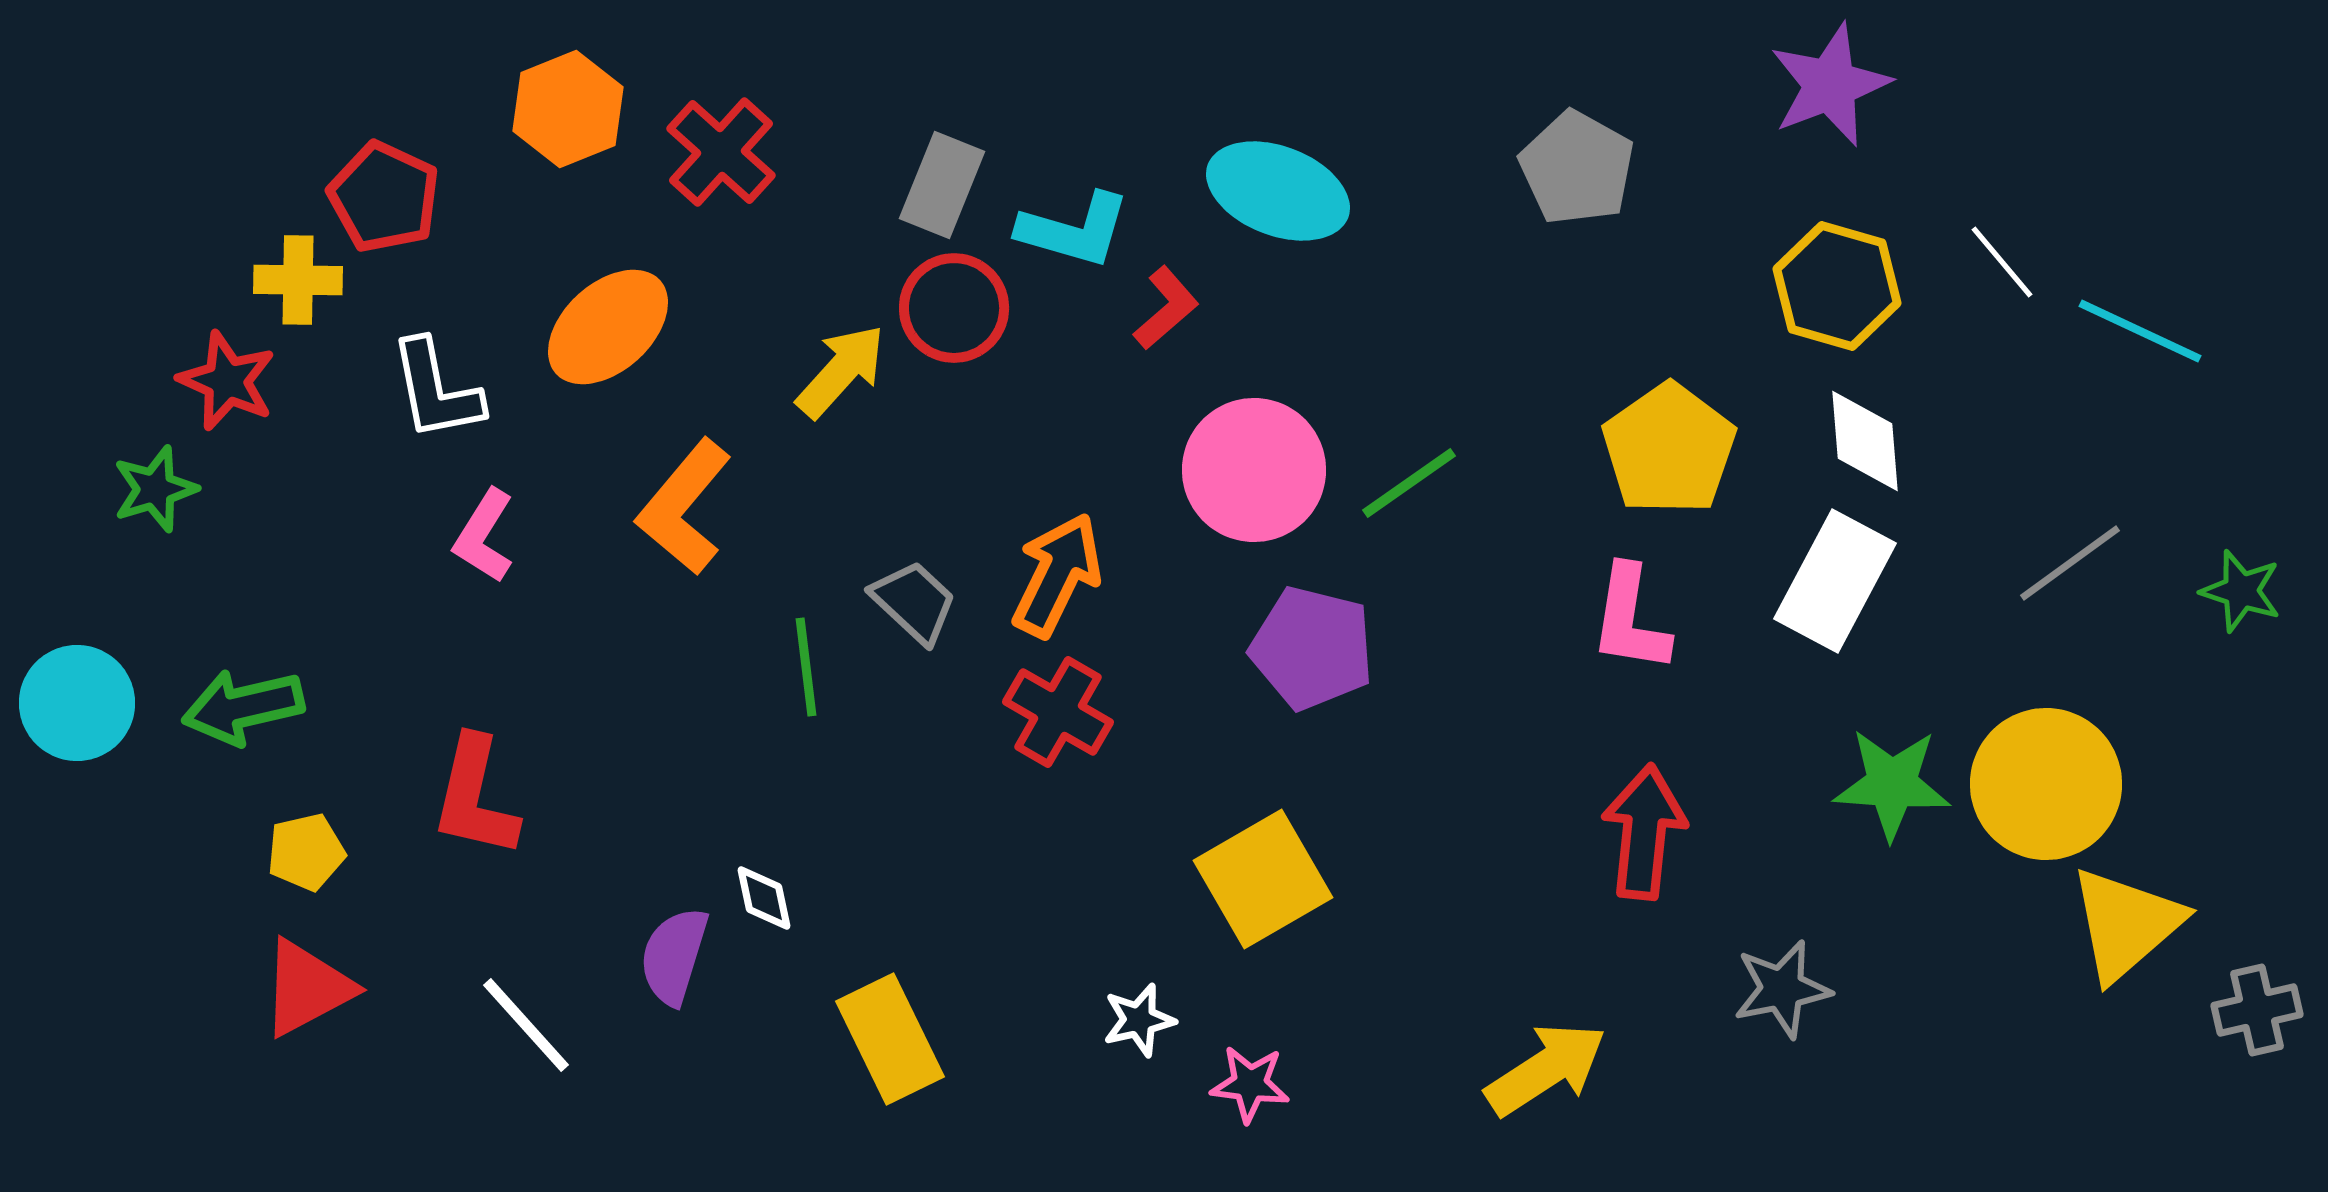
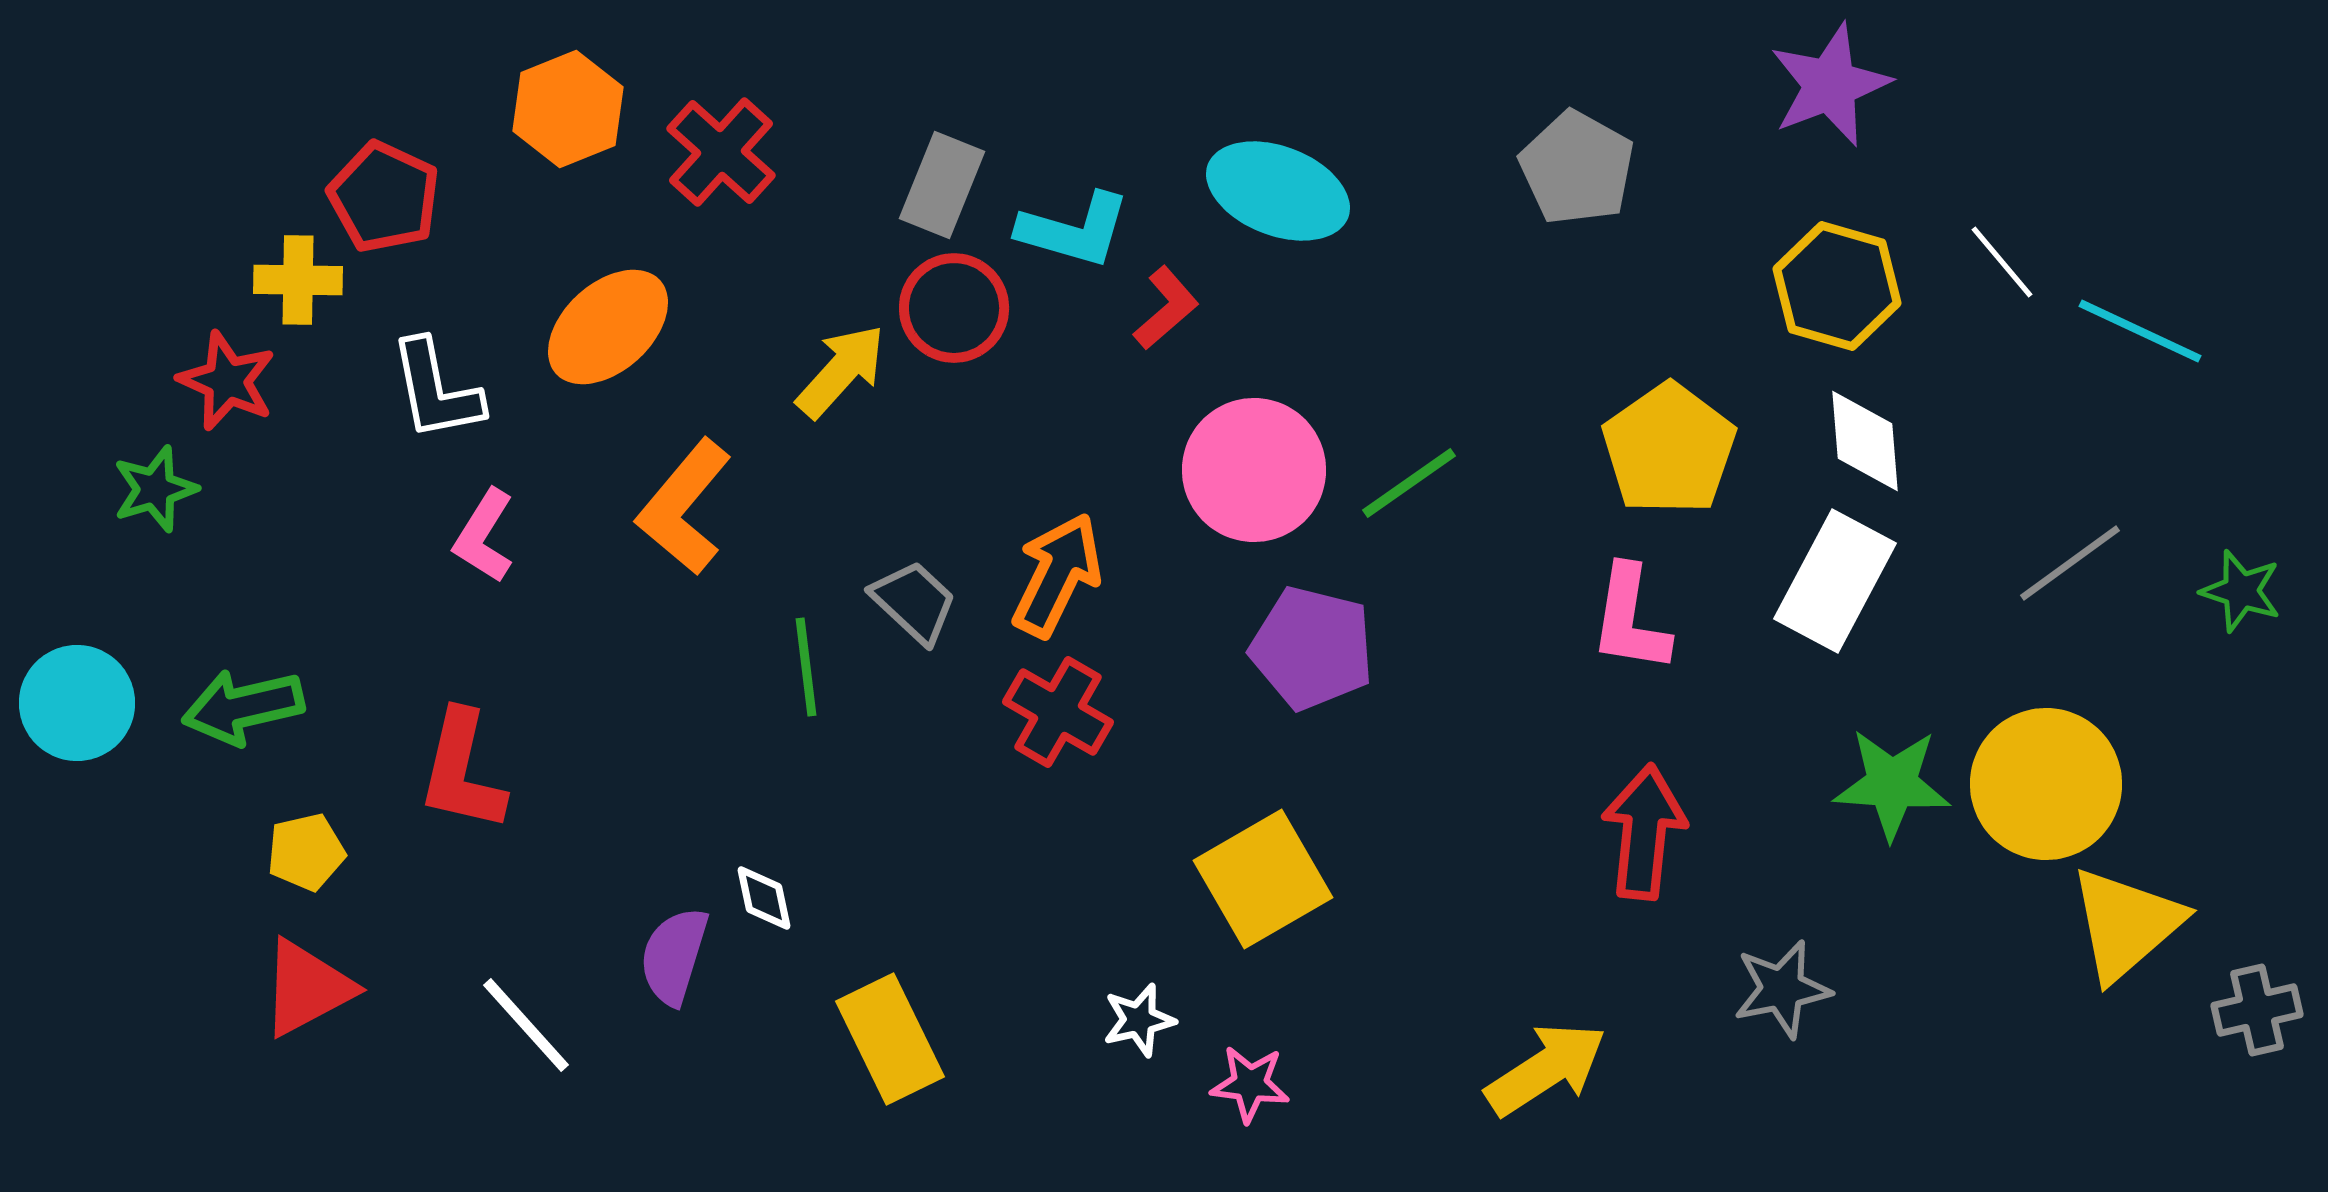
red L-shape at (475, 797): moved 13 px left, 26 px up
